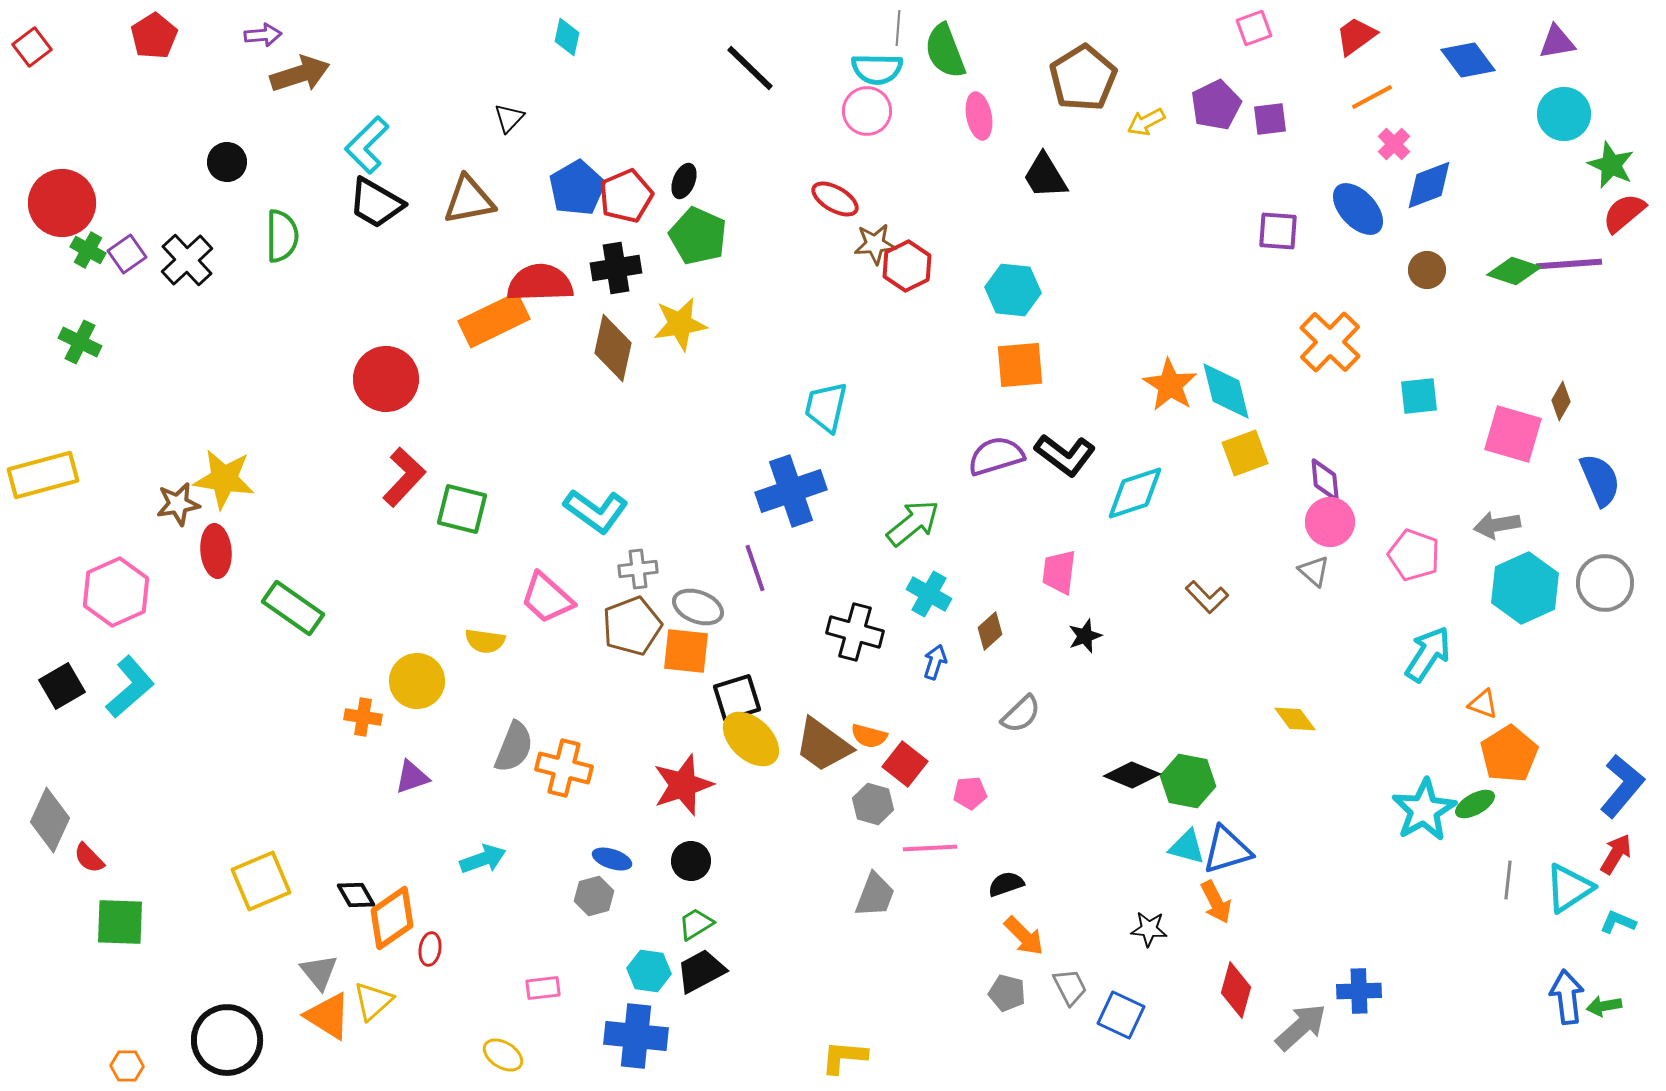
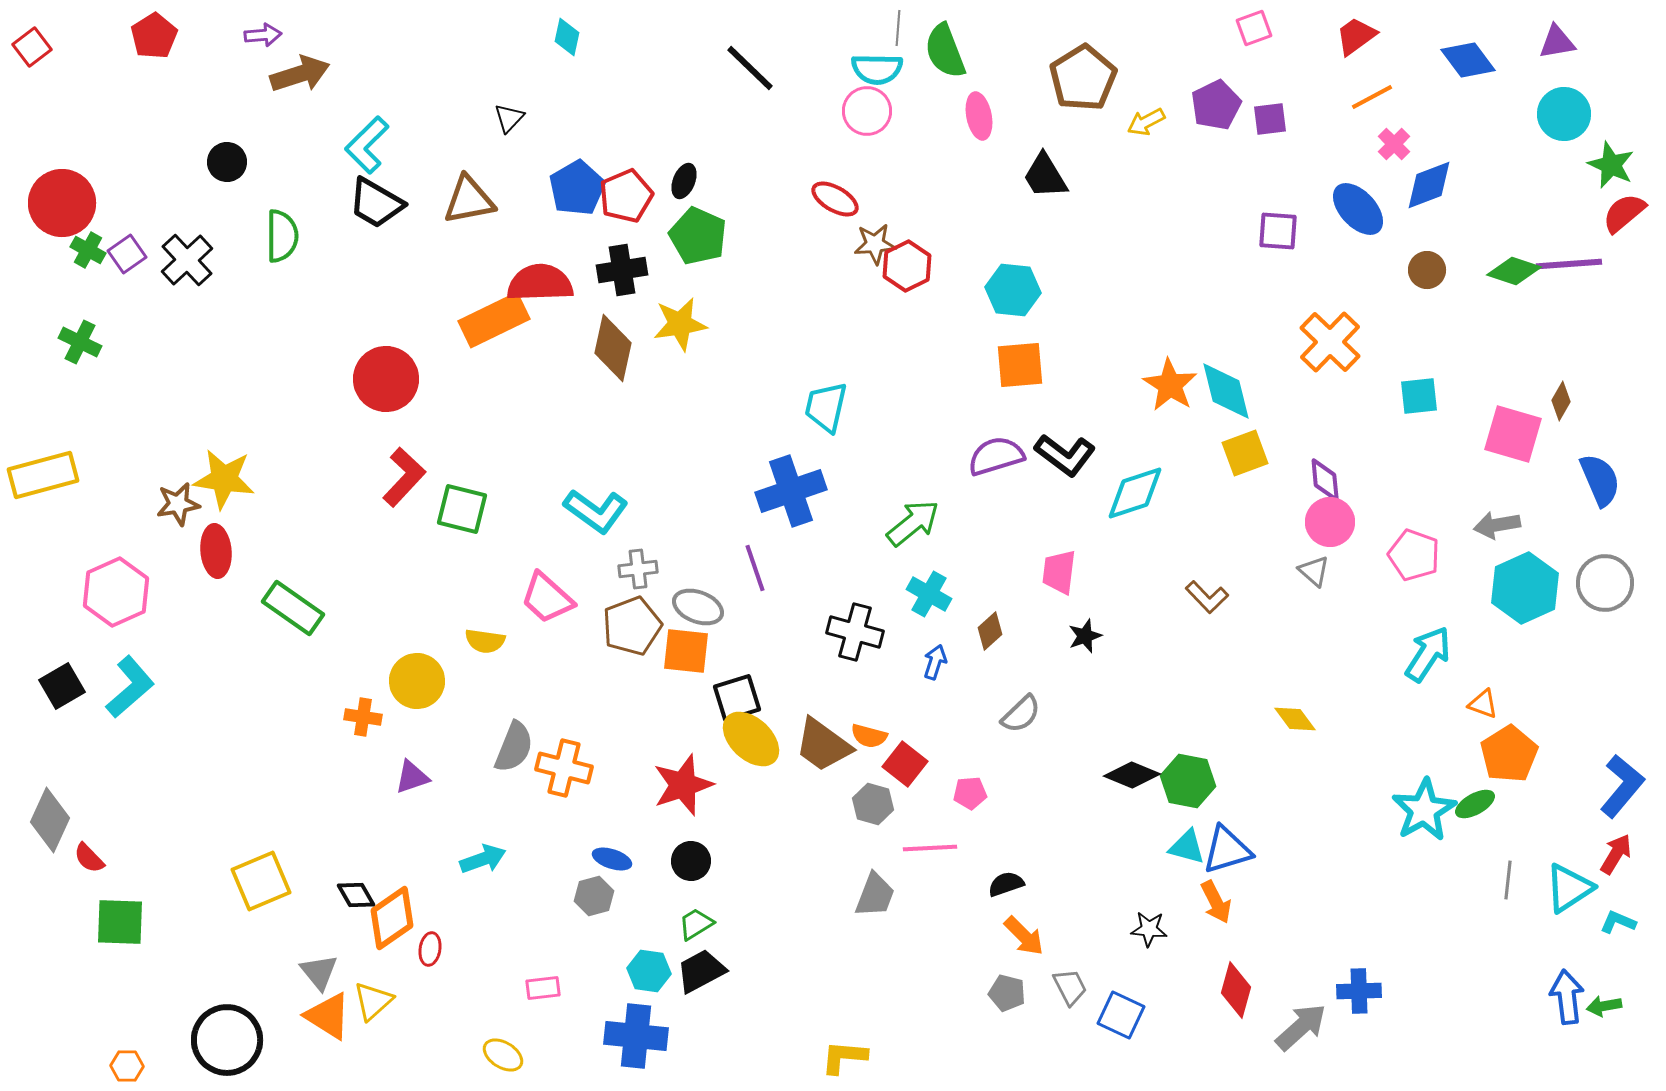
black cross at (616, 268): moved 6 px right, 2 px down
